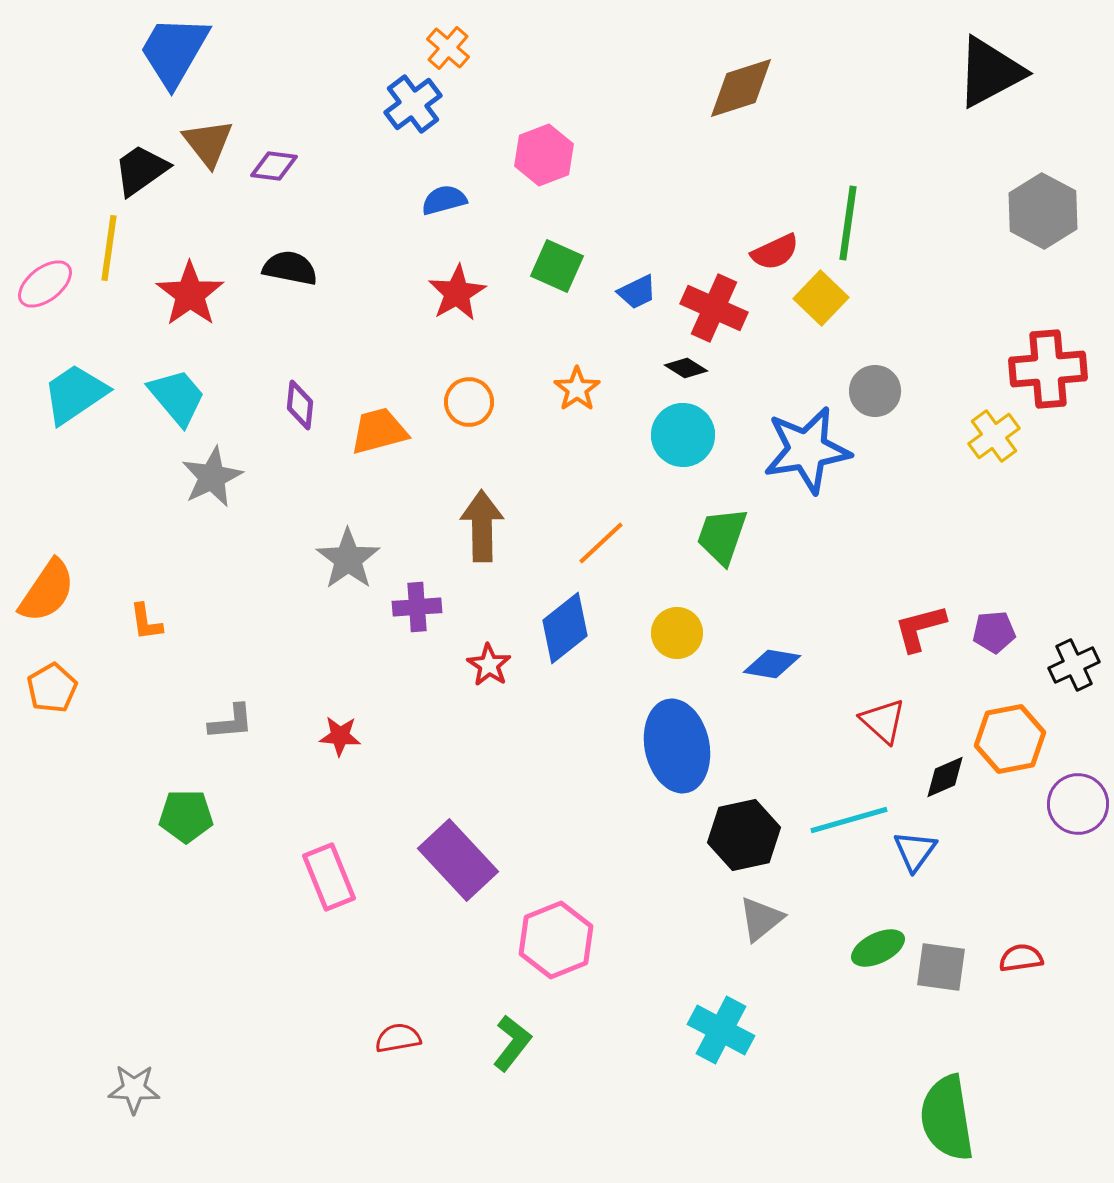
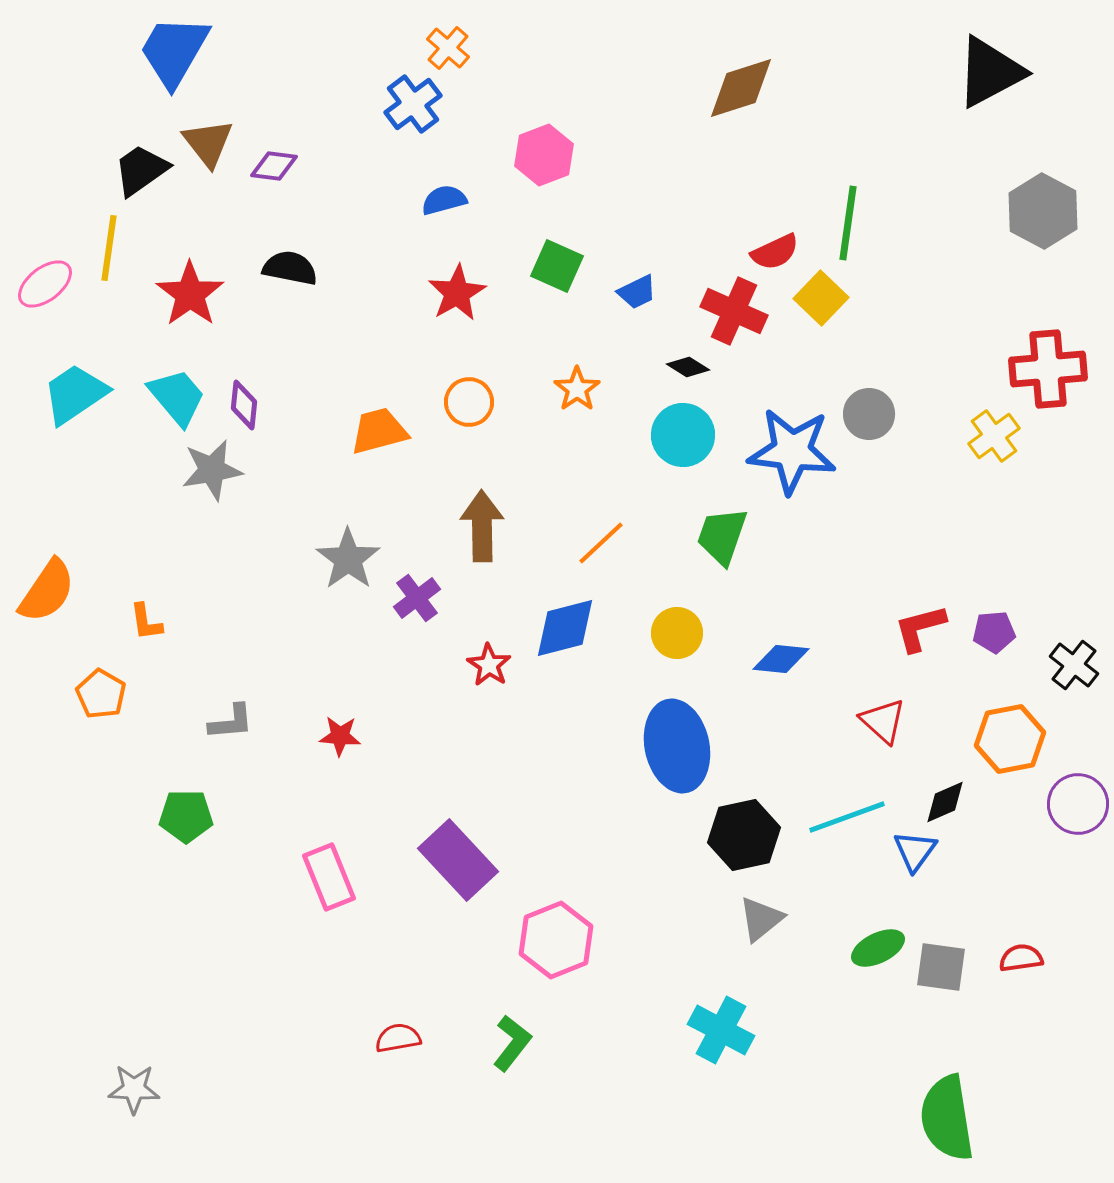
red cross at (714, 308): moved 20 px right, 3 px down
black diamond at (686, 368): moved 2 px right, 1 px up
gray circle at (875, 391): moved 6 px left, 23 px down
purple diamond at (300, 405): moved 56 px left
blue star at (807, 450): moved 15 px left, 1 px down; rotated 16 degrees clockwise
gray star at (212, 477): moved 7 px up; rotated 16 degrees clockwise
purple cross at (417, 607): moved 9 px up; rotated 33 degrees counterclockwise
blue diamond at (565, 628): rotated 24 degrees clockwise
blue diamond at (772, 664): moved 9 px right, 5 px up; rotated 4 degrees counterclockwise
black cross at (1074, 665): rotated 27 degrees counterclockwise
orange pentagon at (52, 688): moved 49 px right, 6 px down; rotated 12 degrees counterclockwise
black diamond at (945, 777): moved 25 px down
cyan line at (849, 820): moved 2 px left, 3 px up; rotated 4 degrees counterclockwise
